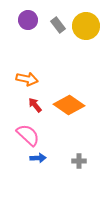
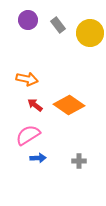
yellow circle: moved 4 px right, 7 px down
red arrow: rotated 14 degrees counterclockwise
pink semicircle: rotated 75 degrees counterclockwise
